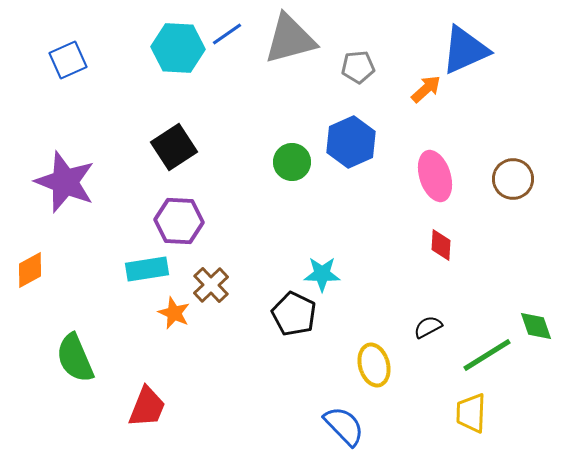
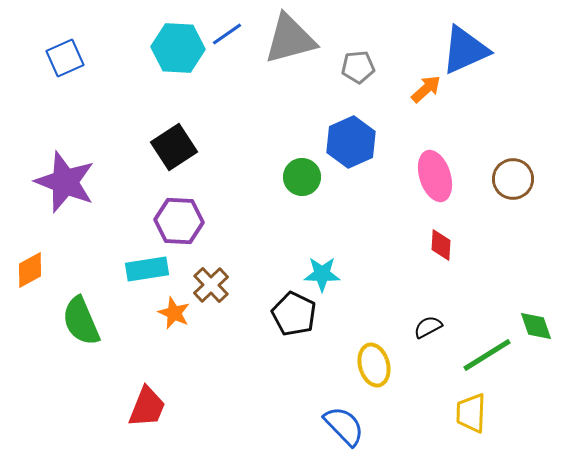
blue square: moved 3 px left, 2 px up
green circle: moved 10 px right, 15 px down
green semicircle: moved 6 px right, 37 px up
